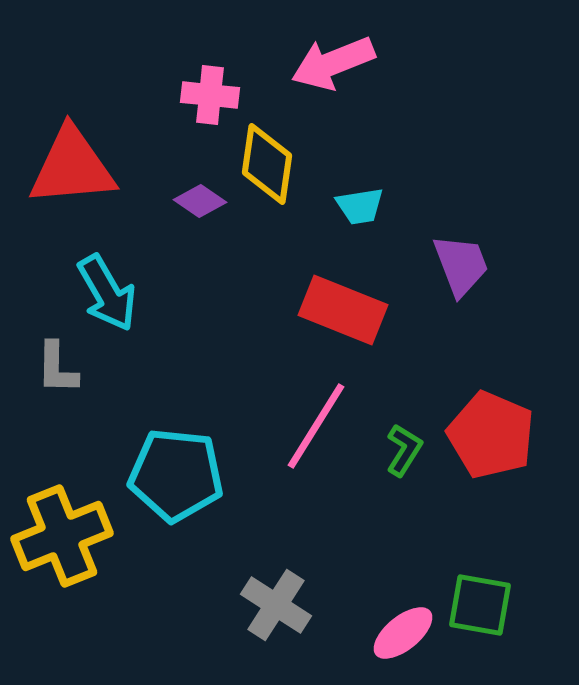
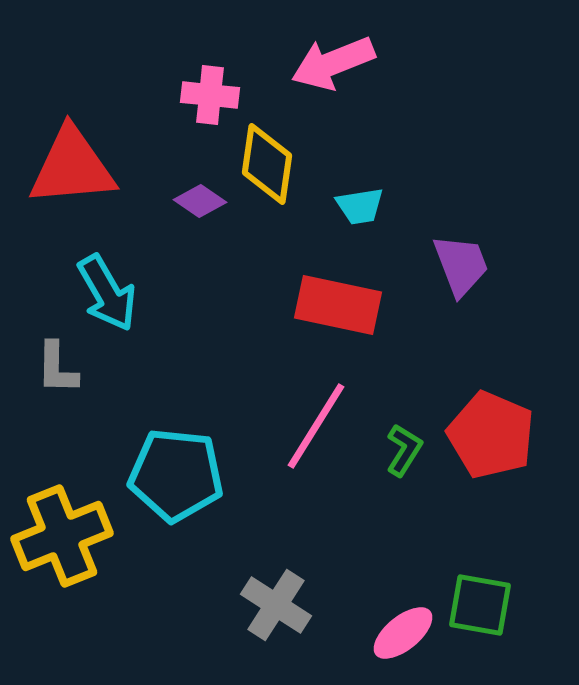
red rectangle: moved 5 px left, 5 px up; rotated 10 degrees counterclockwise
